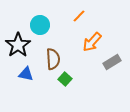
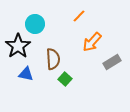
cyan circle: moved 5 px left, 1 px up
black star: moved 1 px down
